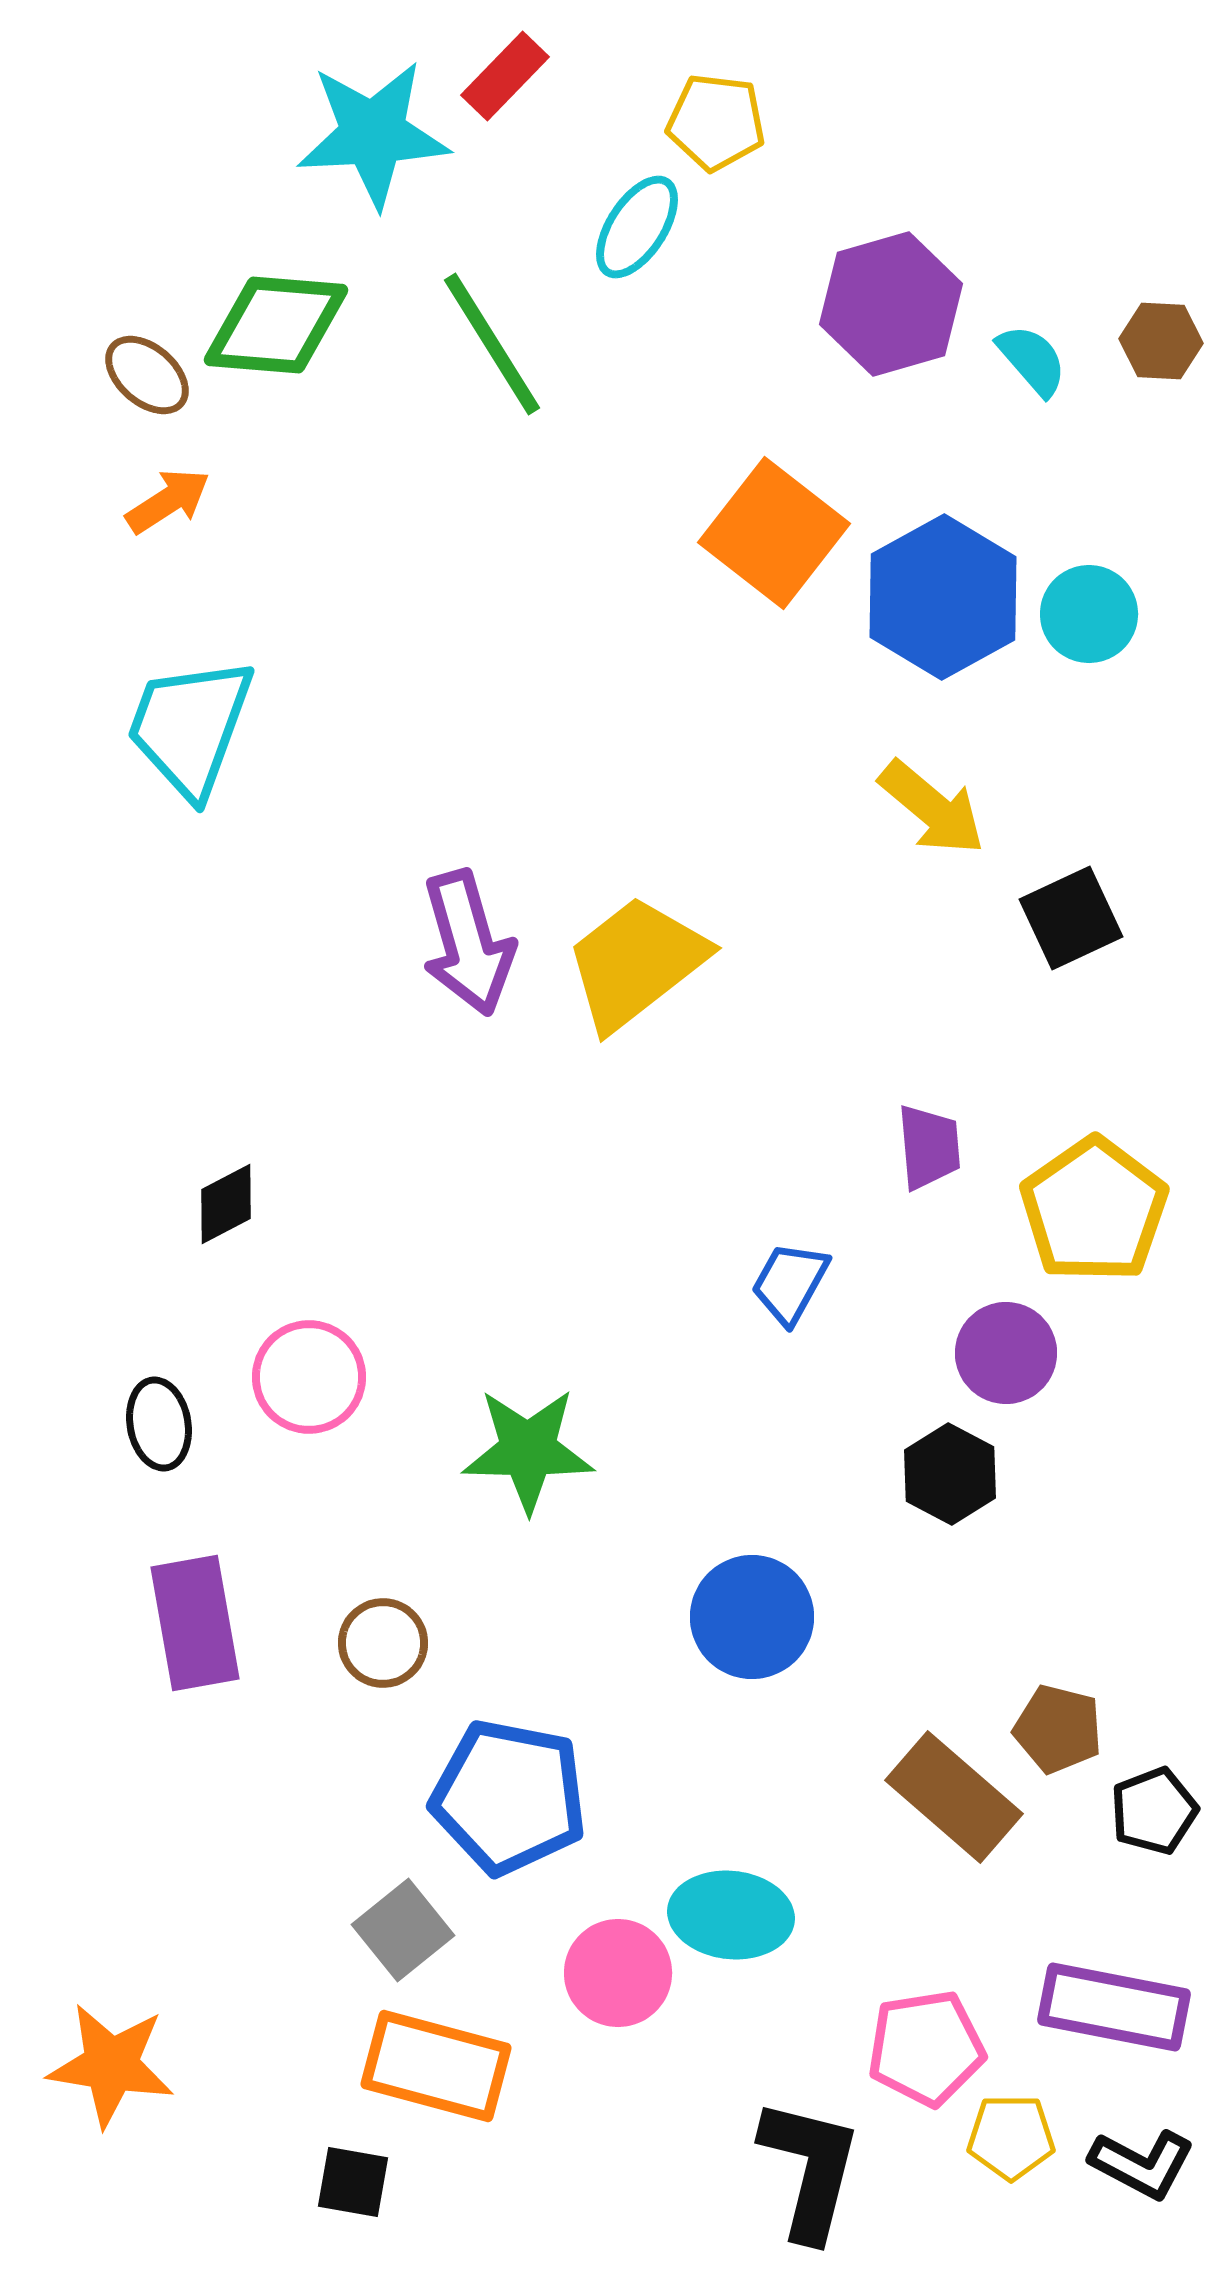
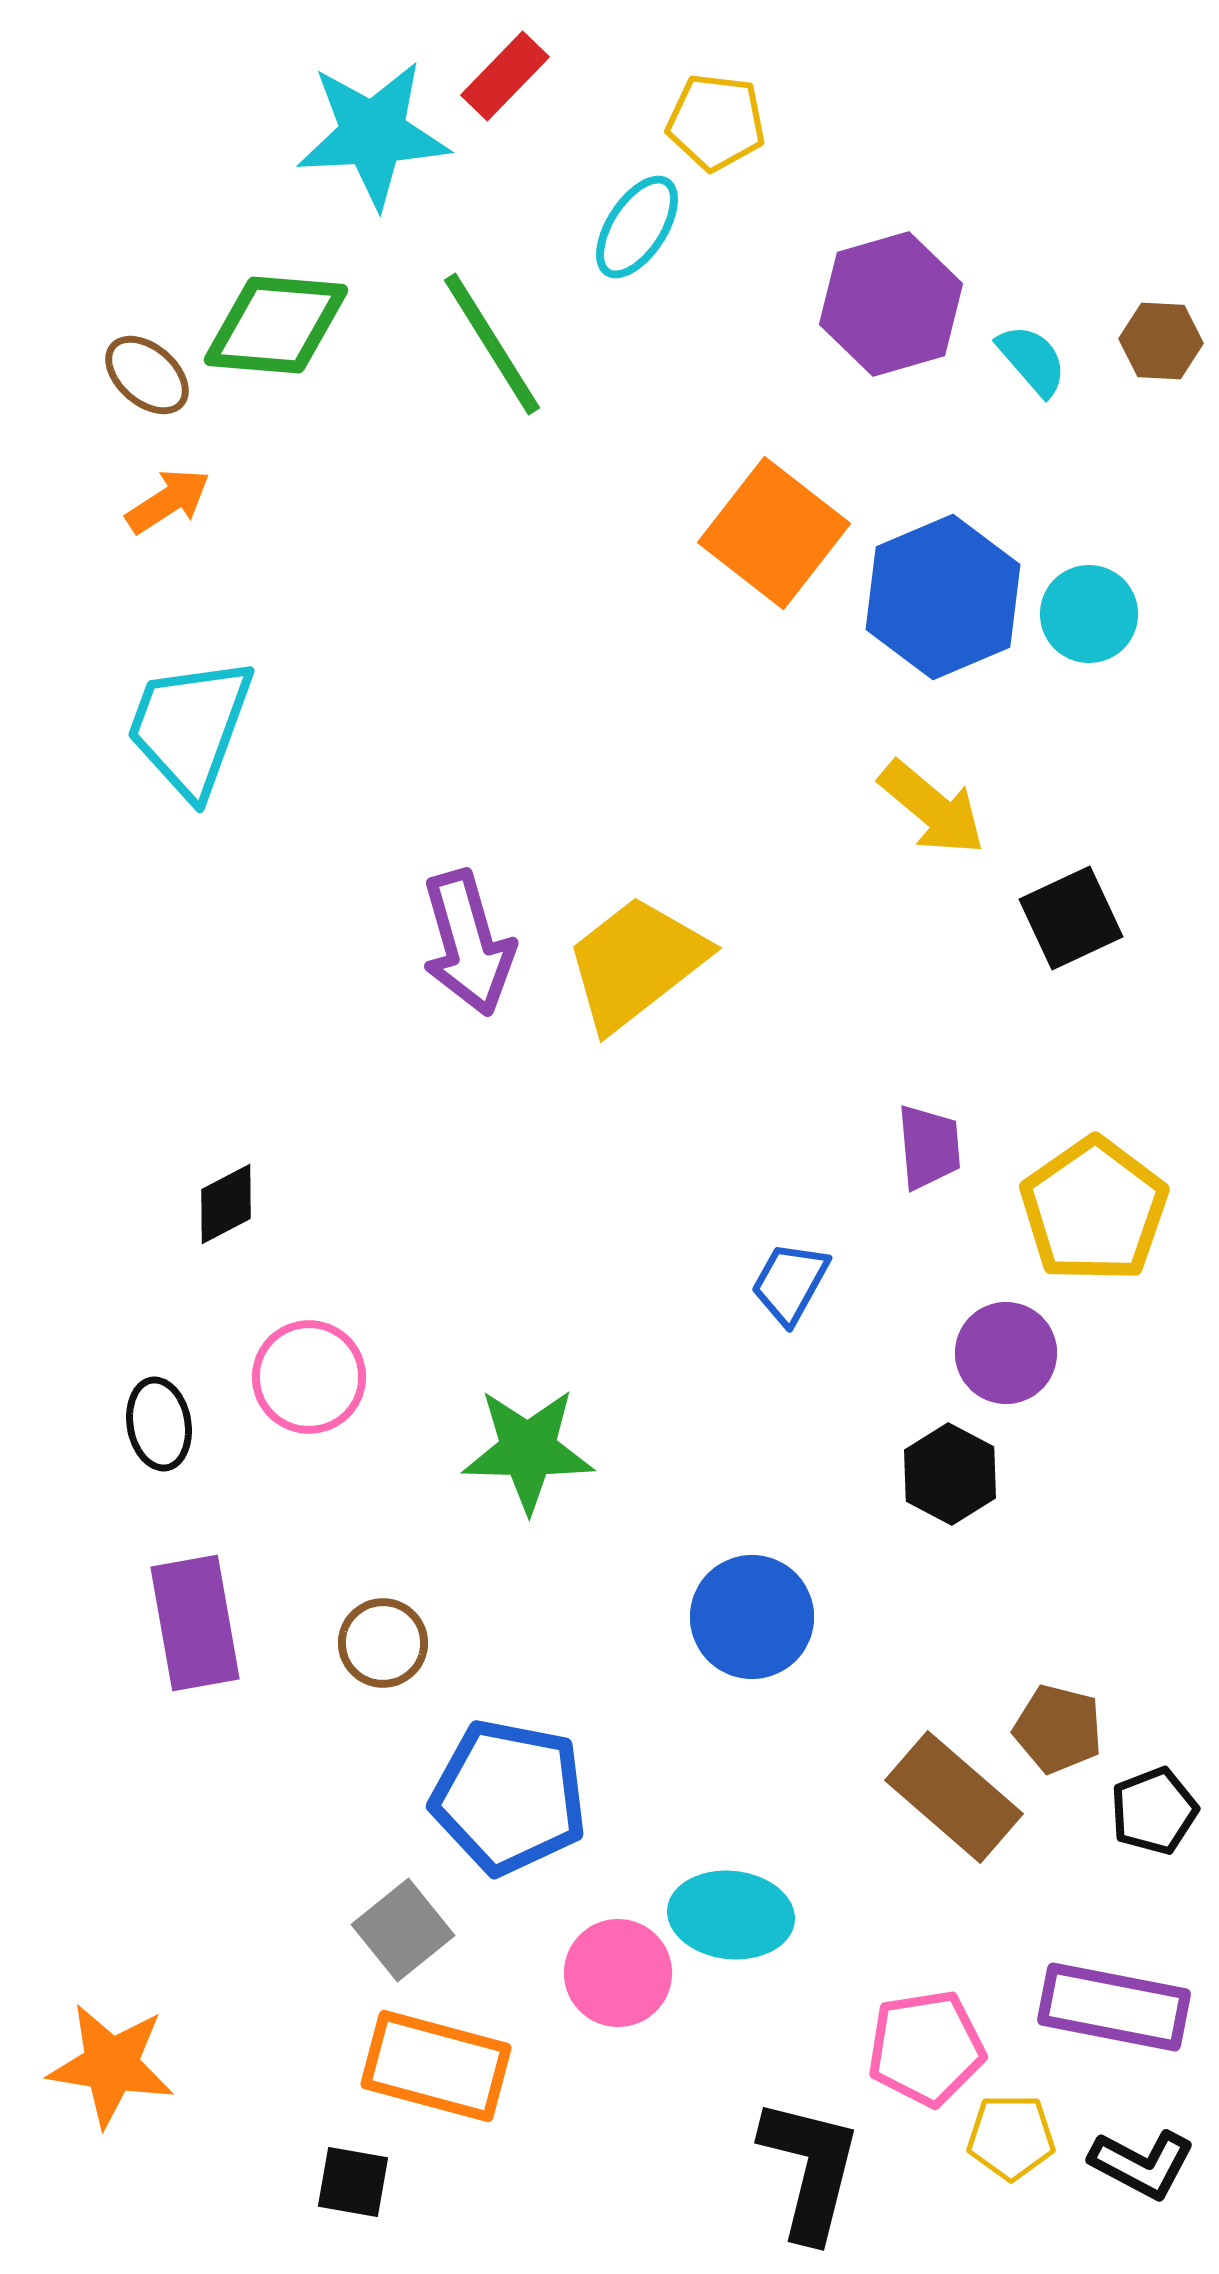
blue hexagon at (943, 597): rotated 6 degrees clockwise
